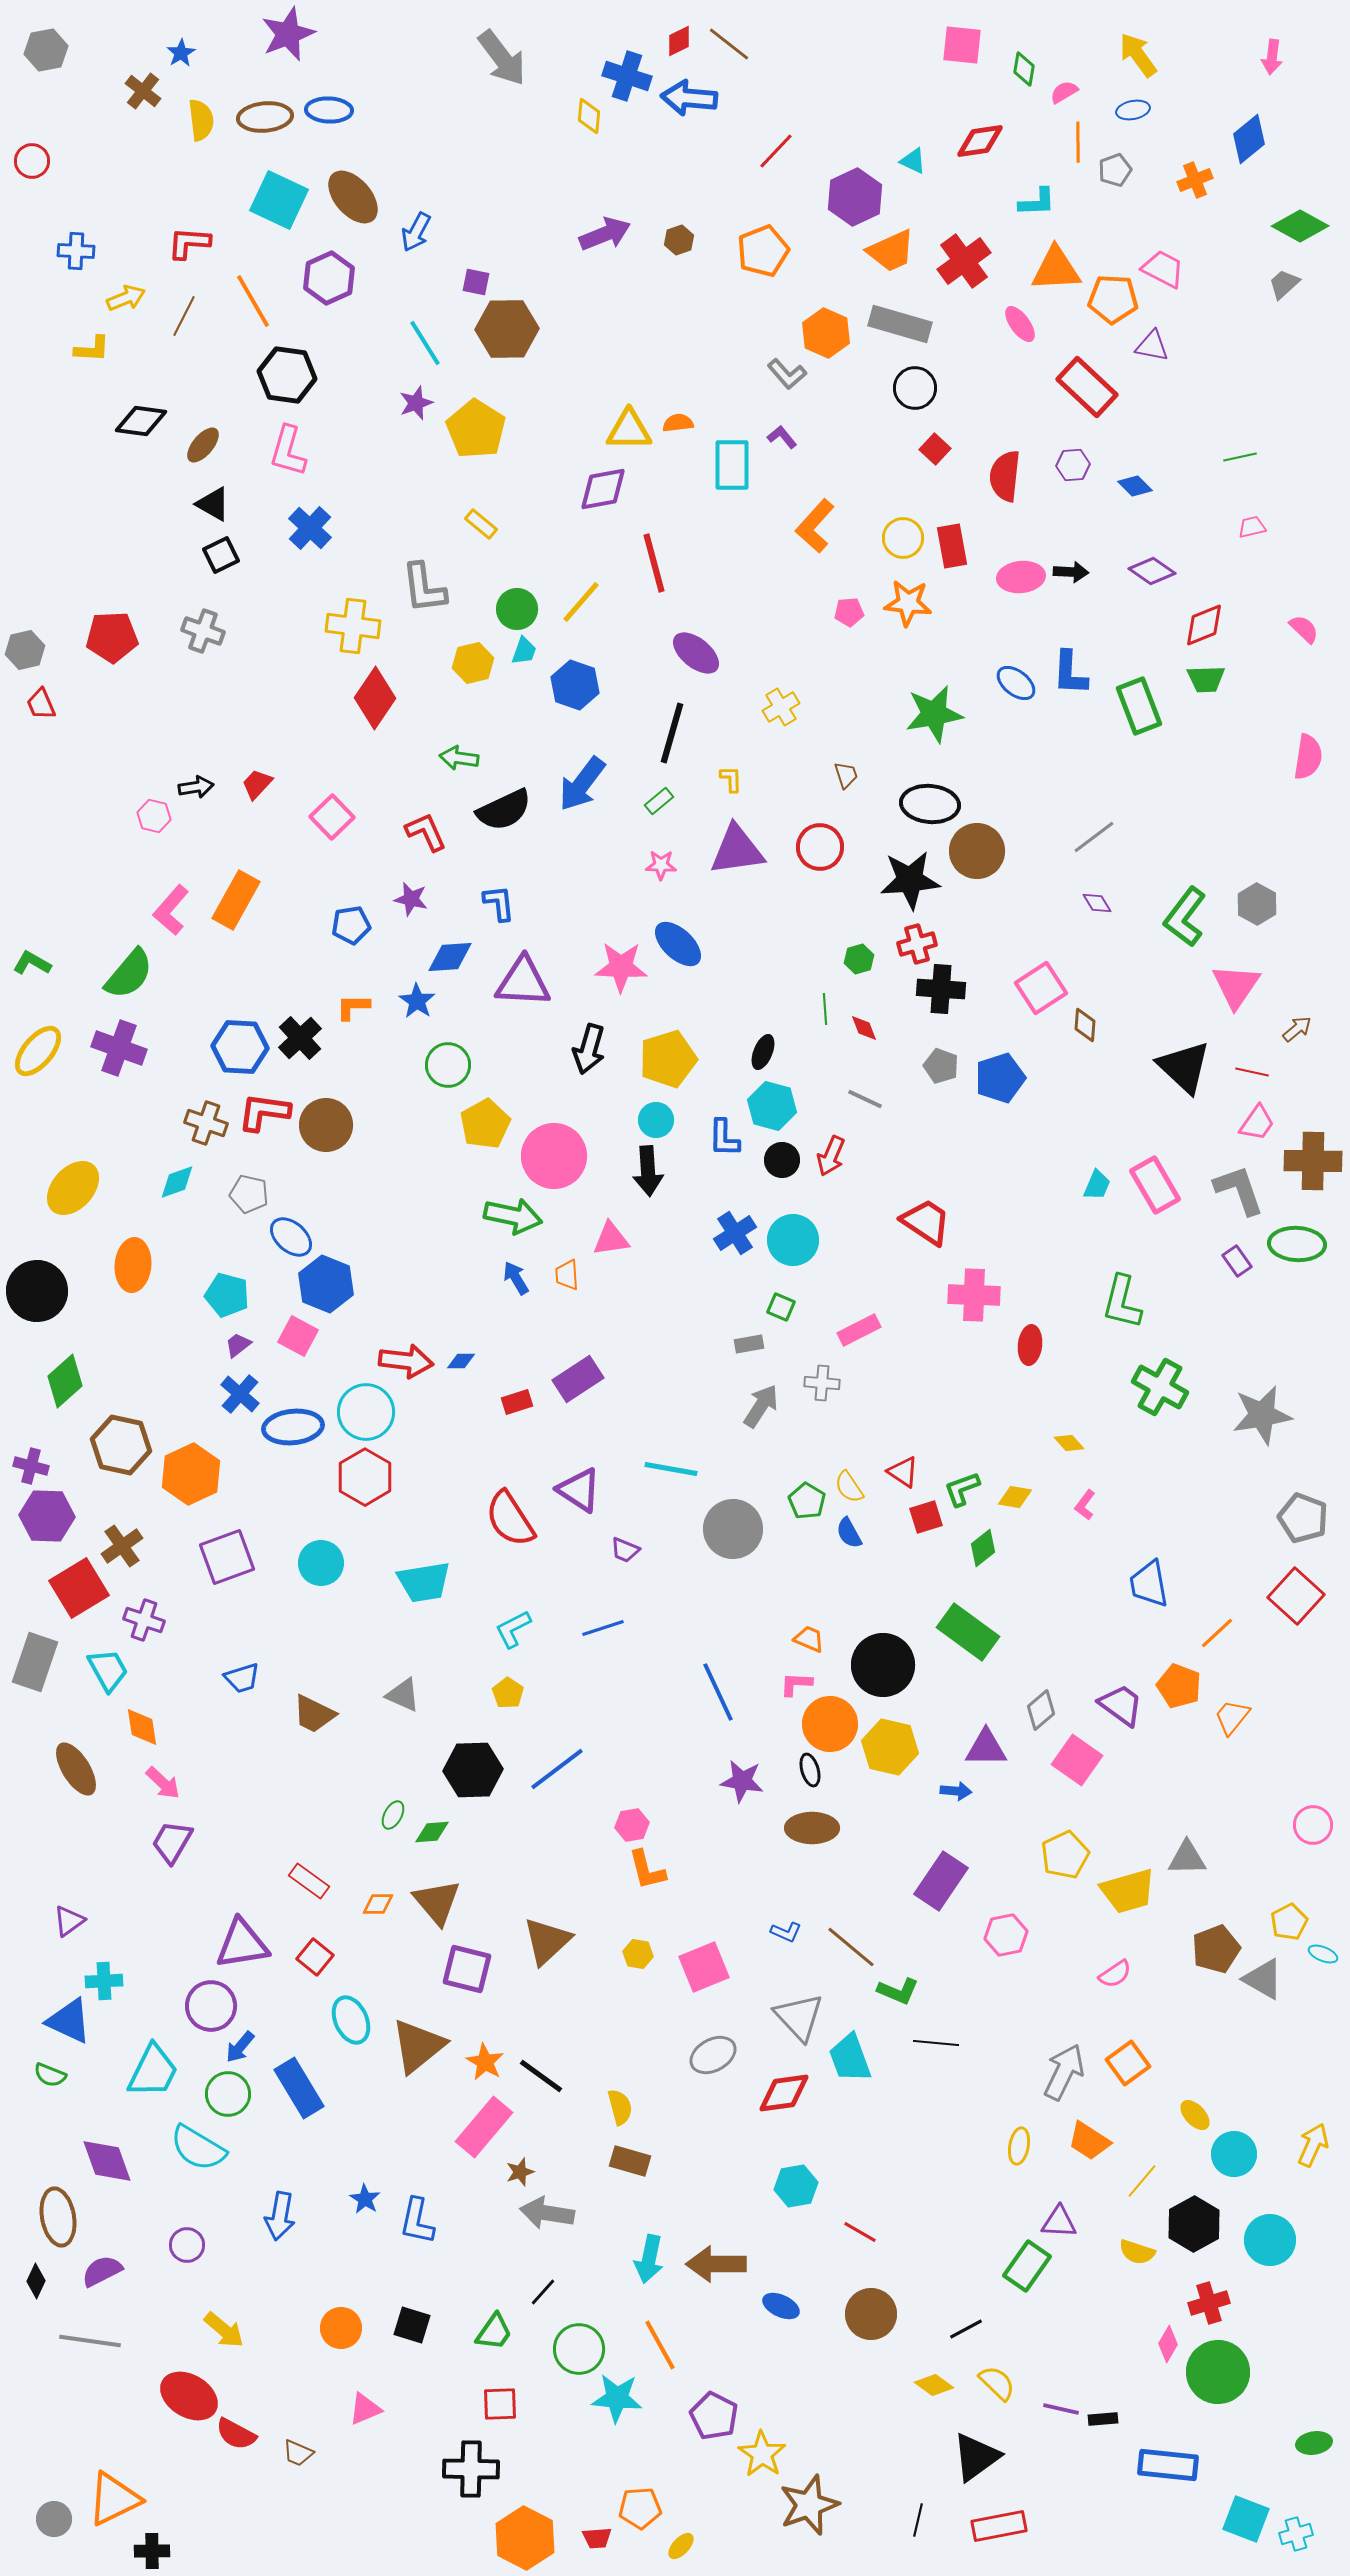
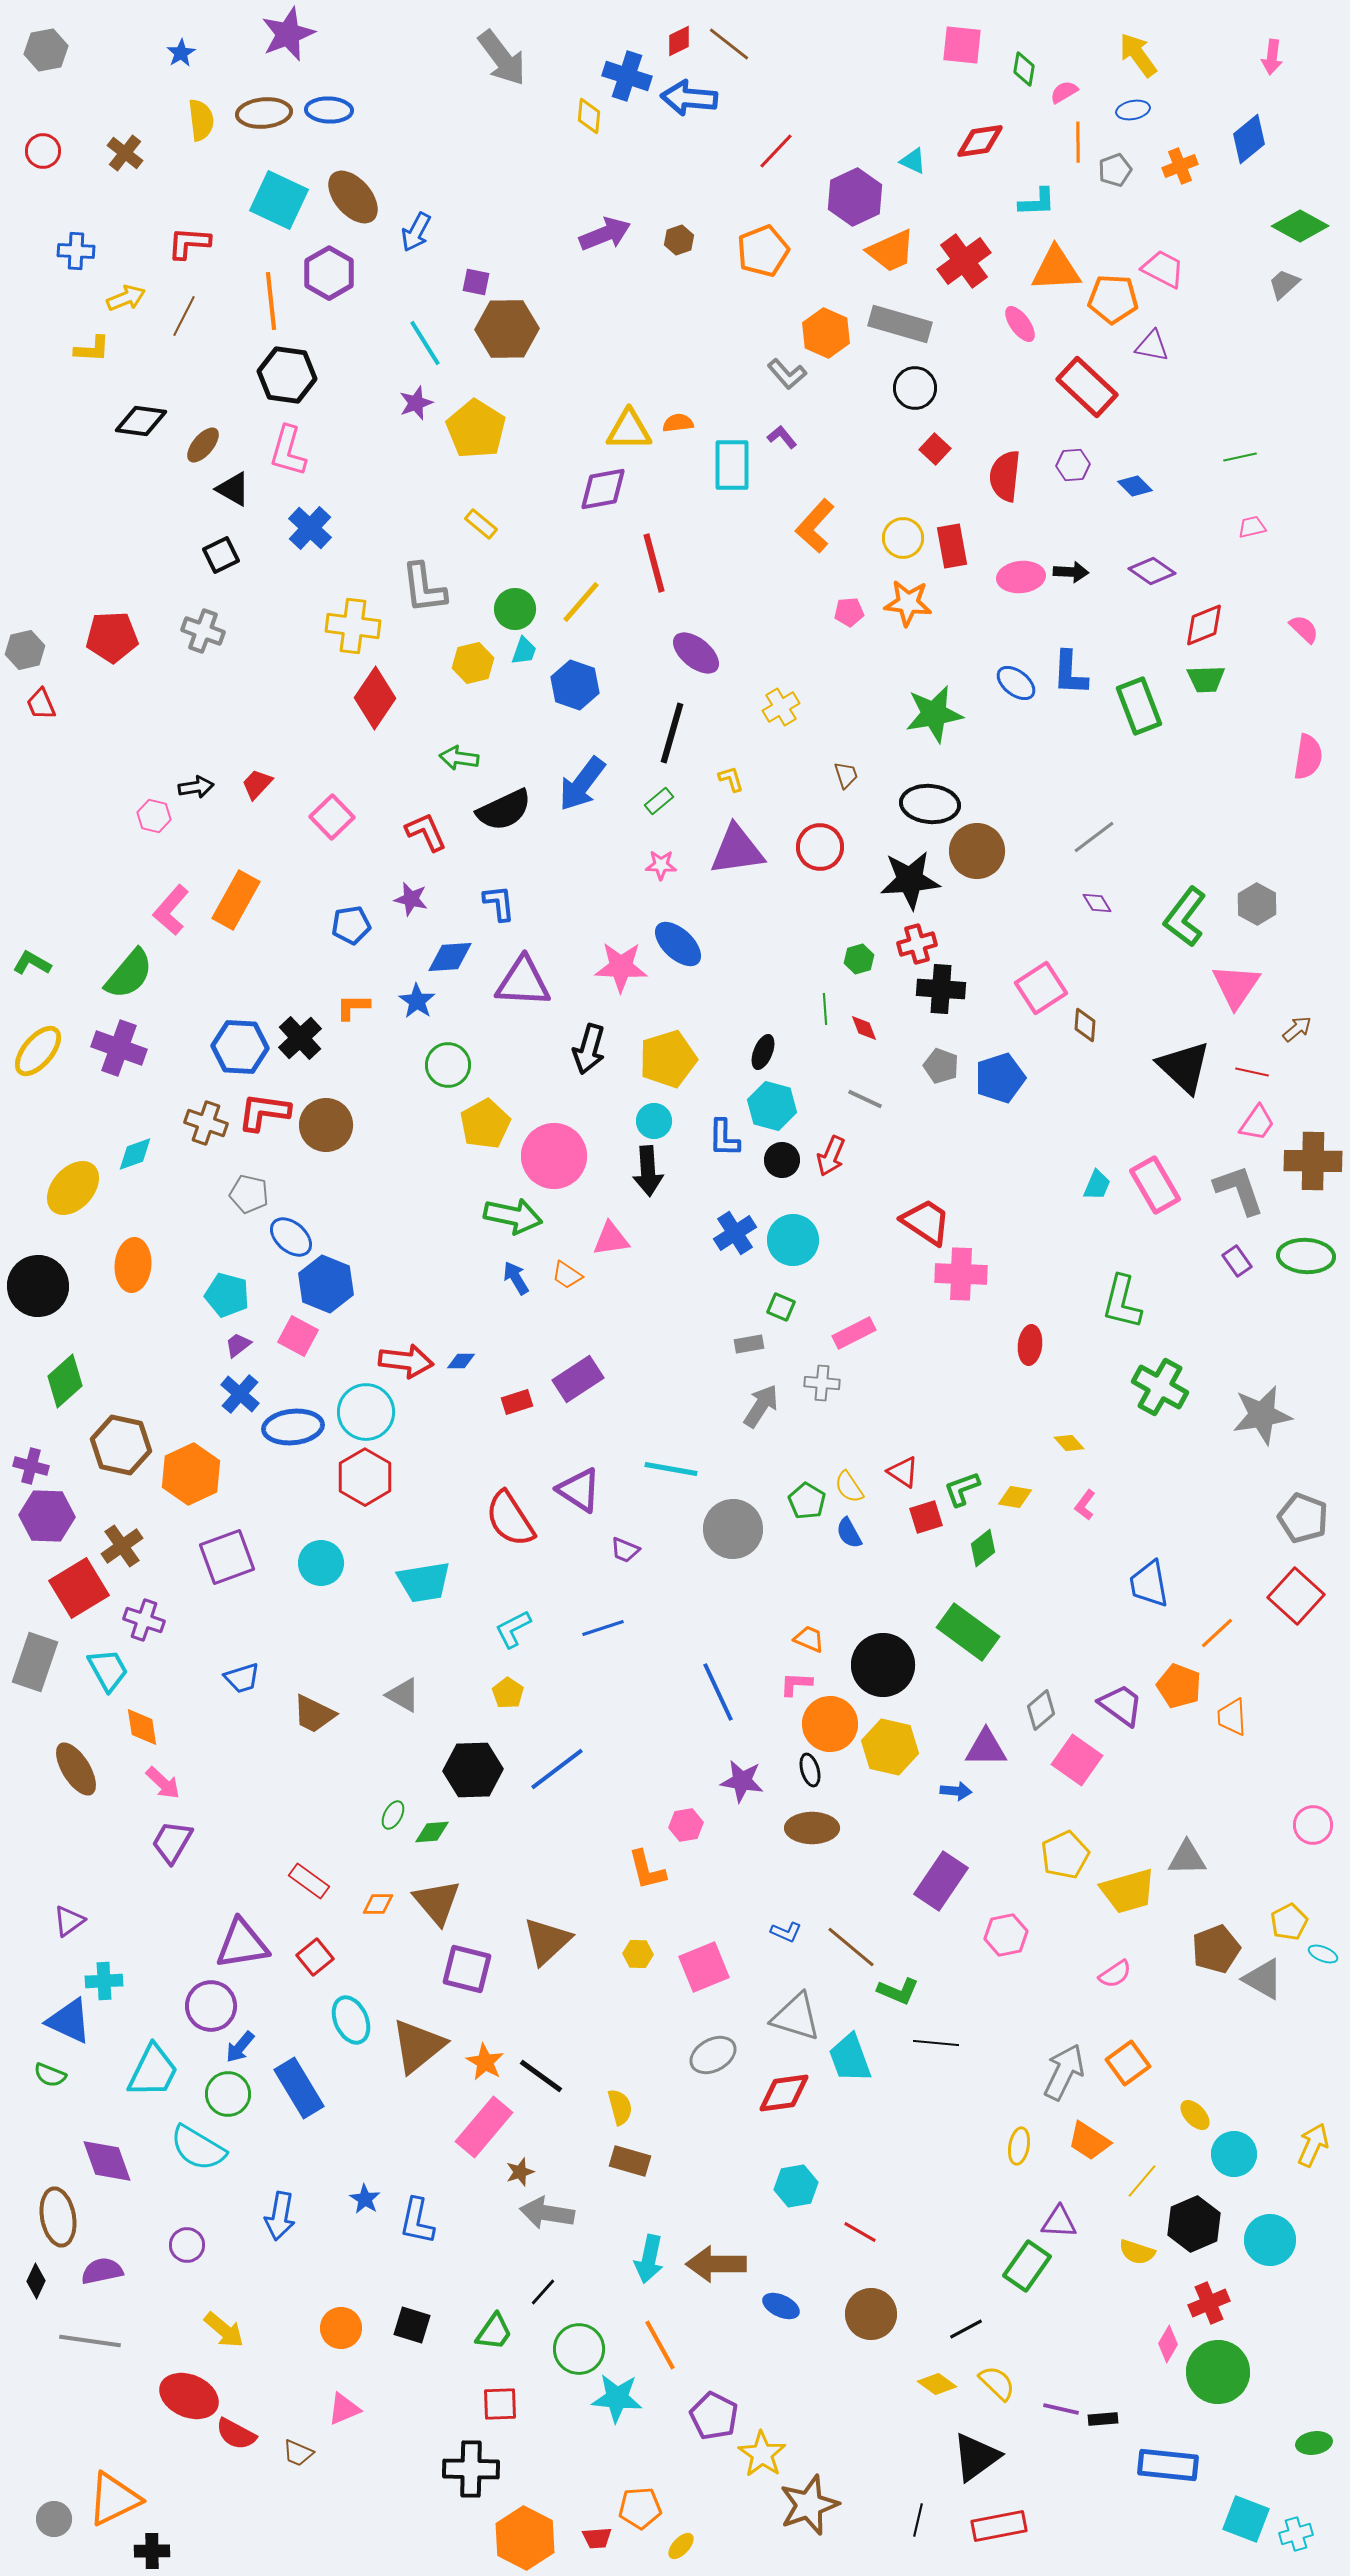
brown cross at (143, 91): moved 18 px left, 62 px down
brown ellipse at (265, 117): moved 1 px left, 4 px up
red circle at (32, 161): moved 11 px right, 10 px up
orange cross at (1195, 180): moved 15 px left, 14 px up
purple hexagon at (329, 278): moved 5 px up; rotated 6 degrees counterclockwise
orange line at (253, 301): moved 18 px right; rotated 24 degrees clockwise
black triangle at (213, 504): moved 20 px right, 15 px up
green circle at (517, 609): moved 2 px left
yellow L-shape at (731, 779): rotated 16 degrees counterclockwise
cyan circle at (656, 1120): moved 2 px left, 1 px down
cyan diamond at (177, 1182): moved 42 px left, 28 px up
green ellipse at (1297, 1244): moved 9 px right, 12 px down
orange trapezoid at (567, 1275): rotated 52 degrees counterclockwise
black circle at (37, 1291): moved 1 px right, 5 px up
pink cross at (974, 1295): moved 13 px left, 21 px up
pink rectangle at (859, 1330): moved 5 px left, 3 px down
gray triangle at (403, 1695): rotated 6 degrees clockwise
orange trapezoid at (1232, 1717): rotated 42 degrees counterclockwise
pink hexagon at (632, 1825): moved 54 px right
yellow hexagon at (638, 1954): rotated 8 degrees counterclockwise
red square at (315, 1957): rotated 12 degrees clockwise
gray triangle at (799, 2017): moved 3 px left; rotated 30 degrees counterclockwise
black hexagon at (1194, 2224): rotated 6 degrees clockwise
purple semicircle at (102, 2271): rotated 15 degrees clockwise
red cross at (1209, 2303): rotated 6 degrees counterclockwise
yellow diamond at (934, 2385): moved 3 px right, 1 px up
red ellipse at (189, 2396): rotated 8 degrees counterclockwise
pink triangle at (365, 2409): moved 21 px left
